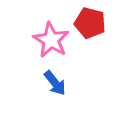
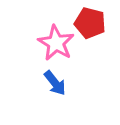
pink star: moved 5 px right, 3 px down
